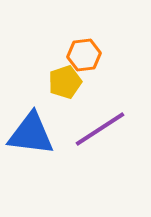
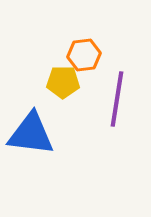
yellow pentagon: moved 2 px left; rotated 20 degrees clockwise
purple line: moved 17 px right, 30 px up; rotated 48 degrees counterclockwise
